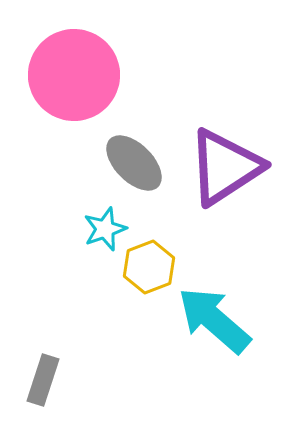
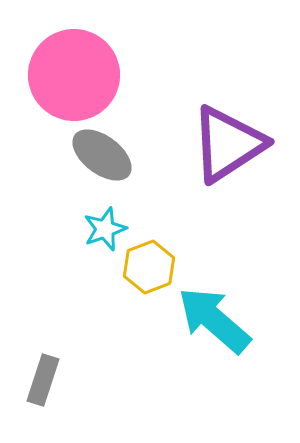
gray ellipse: moved 32 px left, 8 px up; rotated 8 degrees counterclockwise
purple triangle: moved 3 px right, 23 px up
